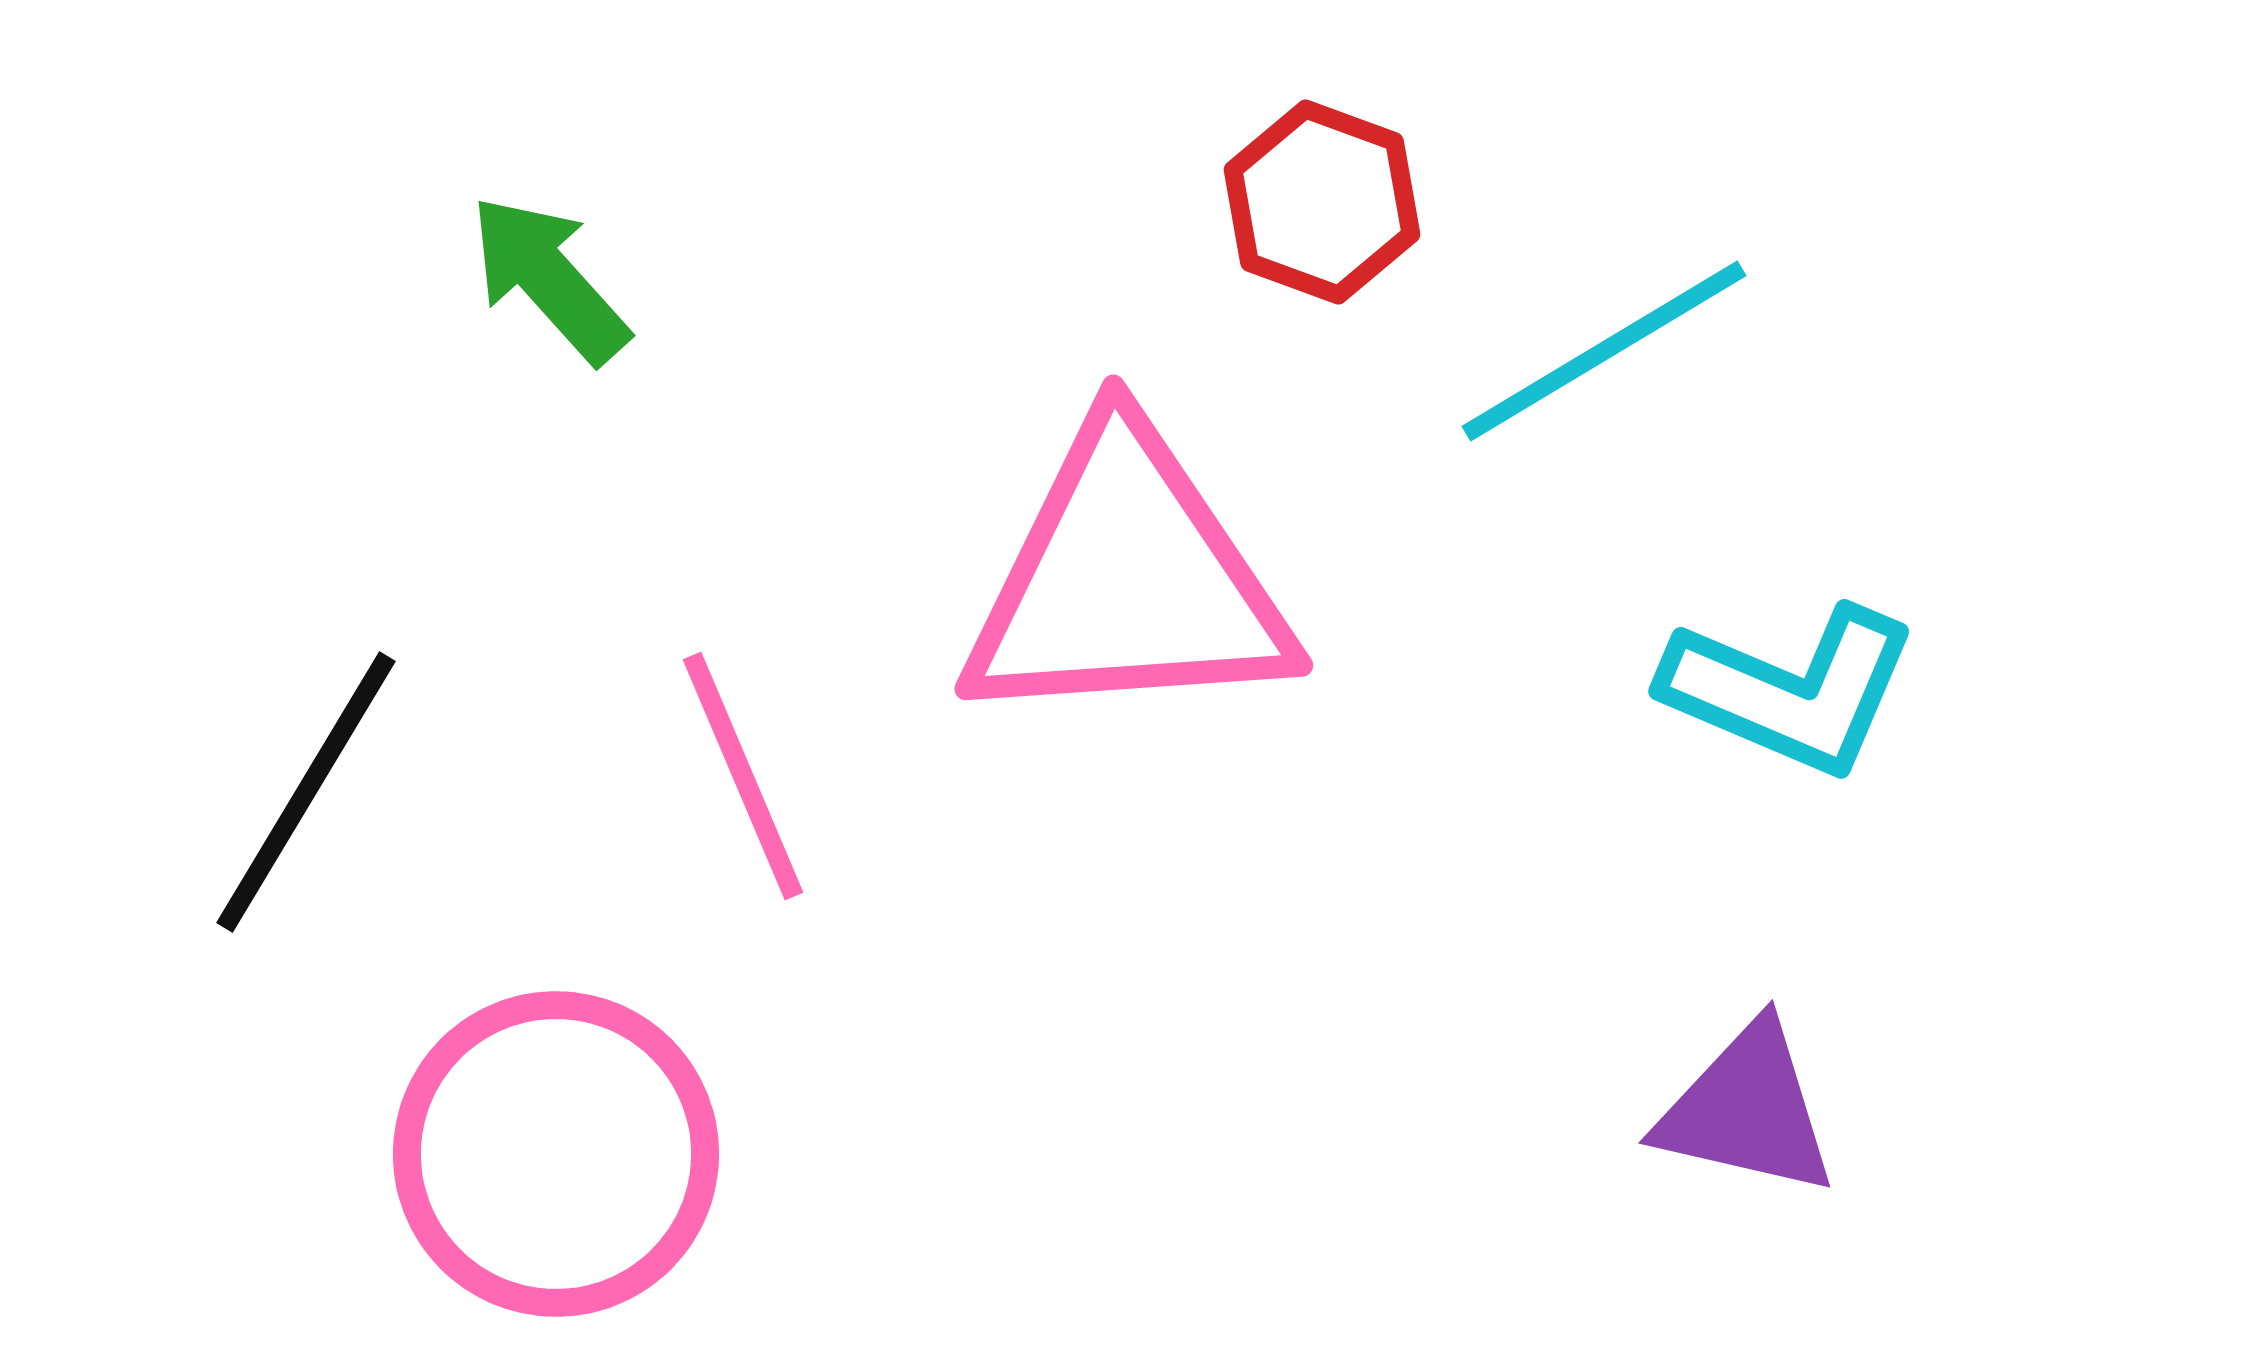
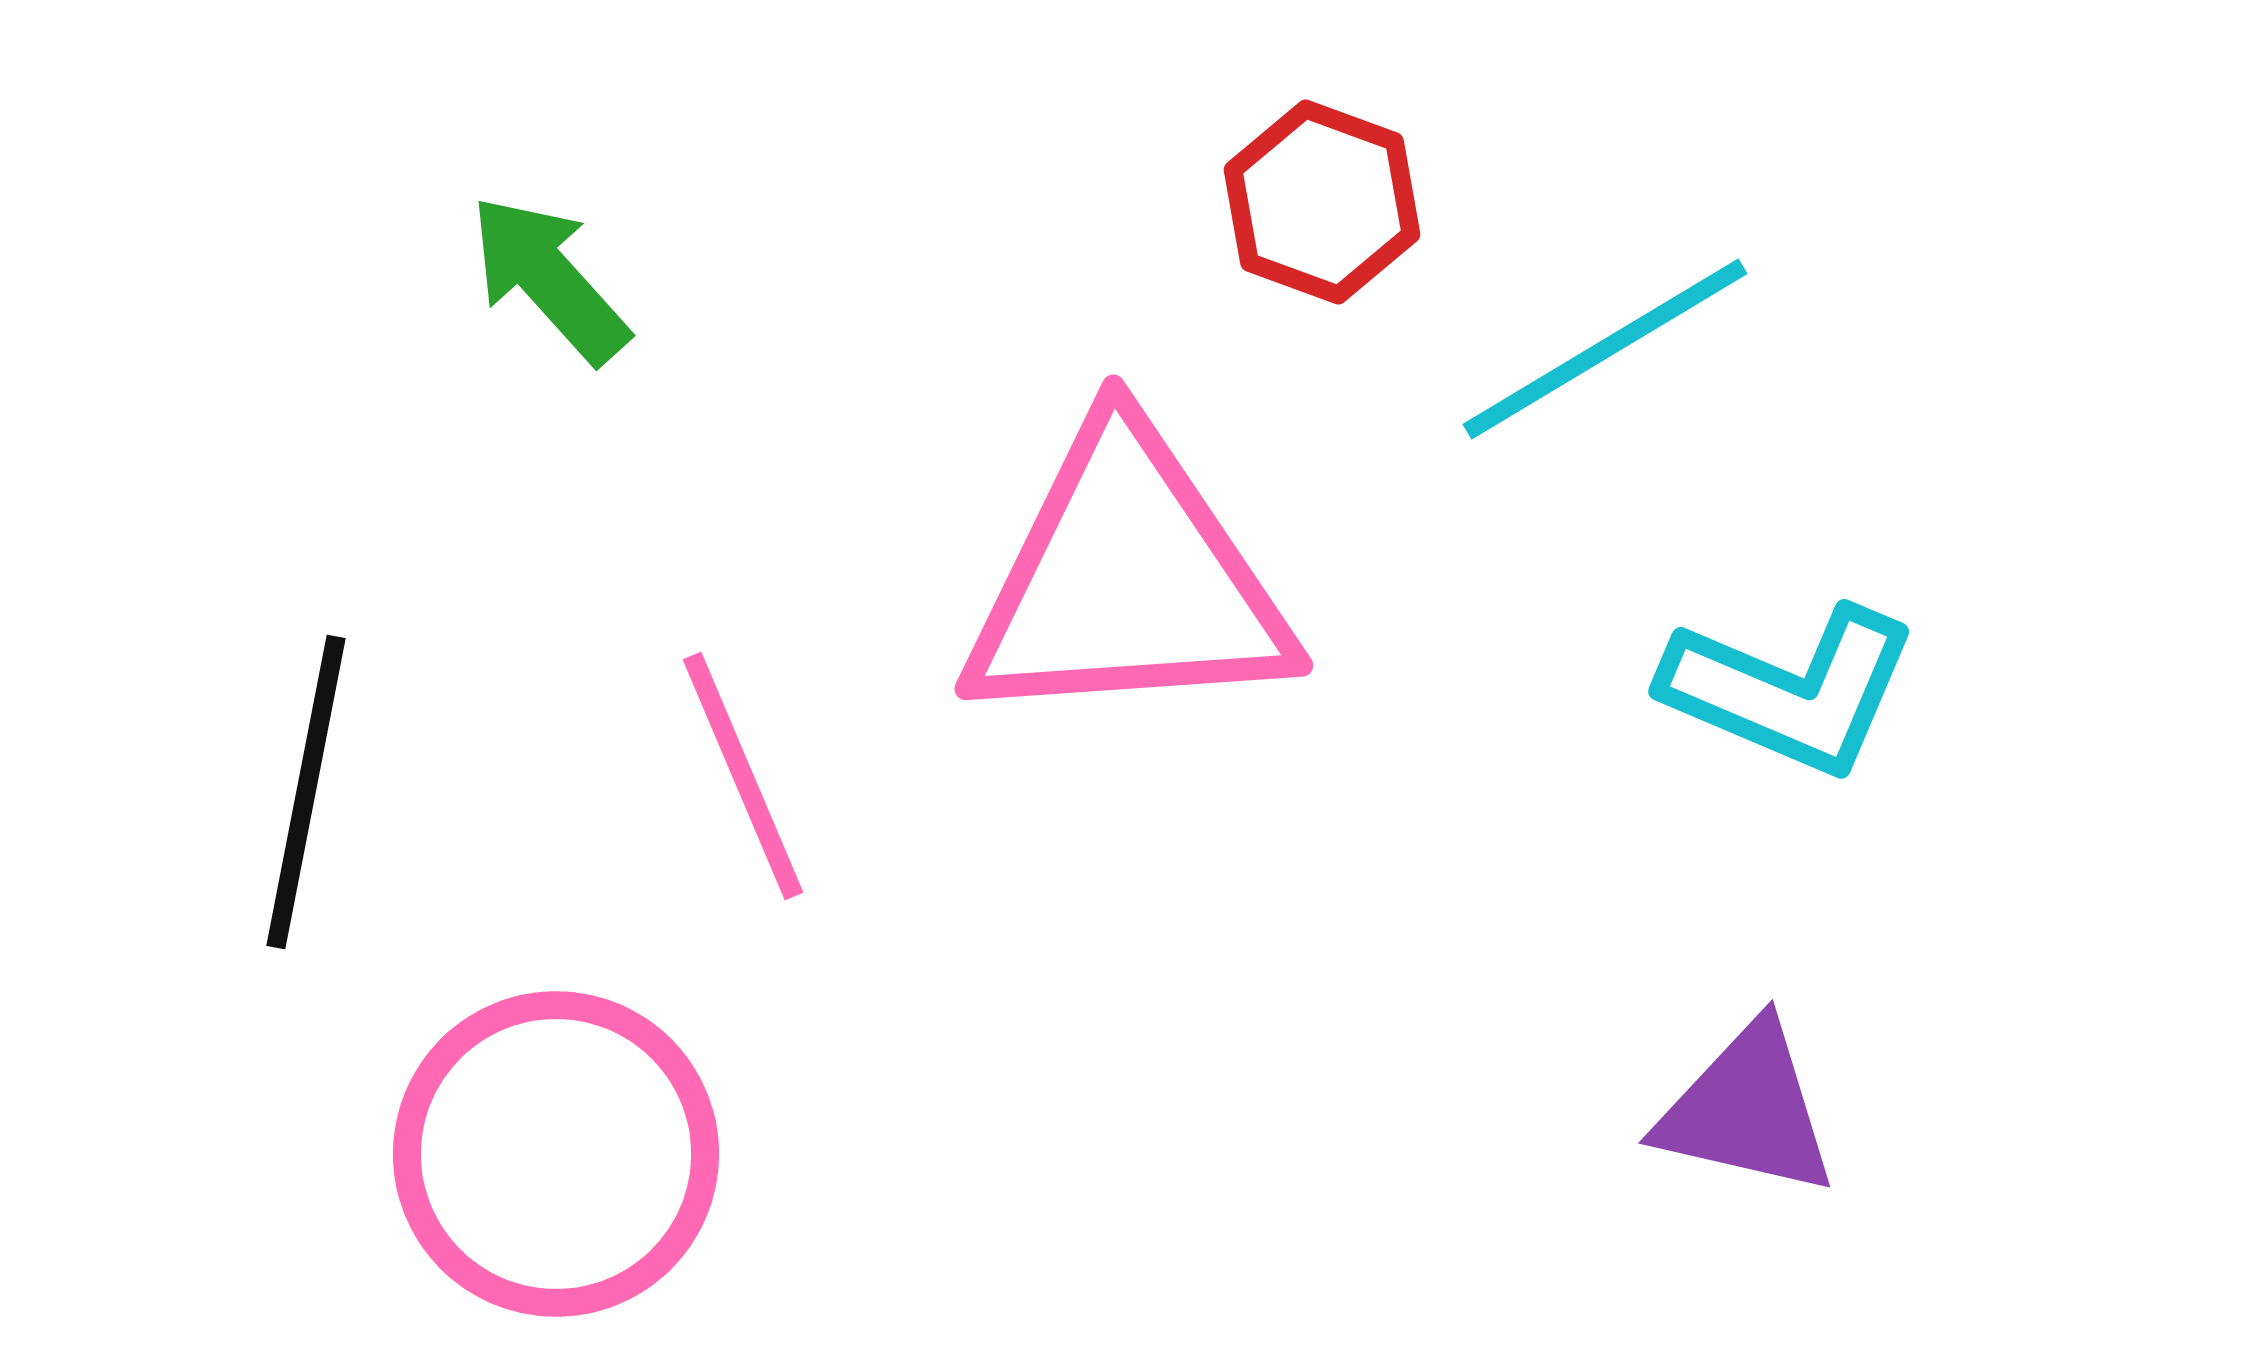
cyan line: moved 1 px right, 2 px up
black line: rotated 20 degrees counterclockwise
